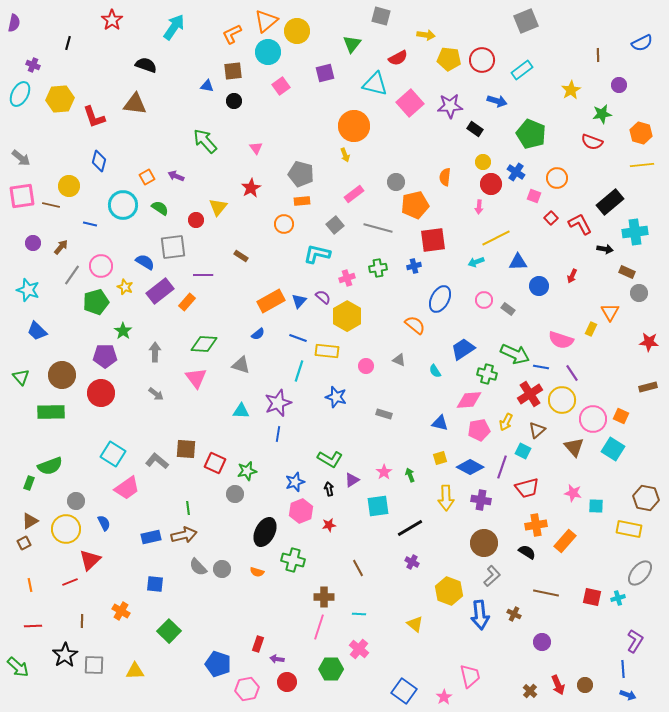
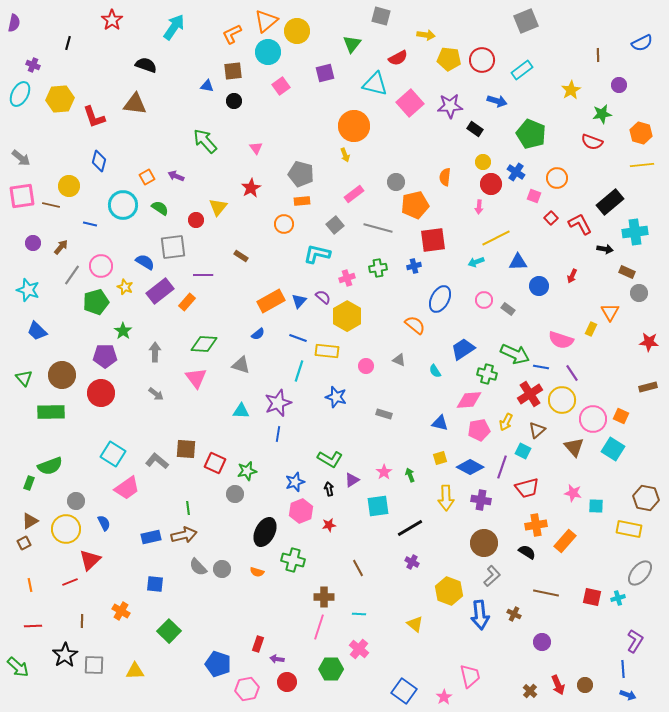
green triangle at (21, 377): moved 3 px right, 1 px down
